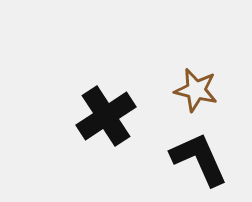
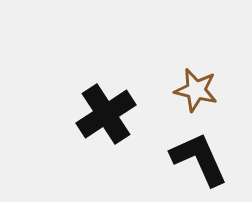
black cross: moved 2 px up
